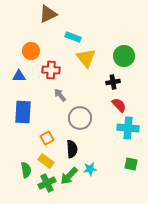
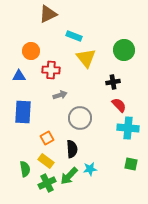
cyan rectangle: moved 1 px right, 1 px up
green circle: moved 6 px up
gray arrow: rotated 112 degrees clockwise
green semicircle: moved 1 px left, 1 px up
